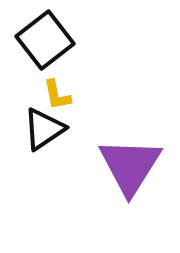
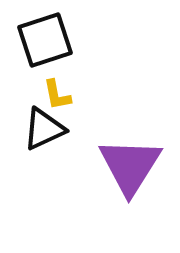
black square: rotated 20 degrees clockwise
black triangle: rotated 9 degrees clockwise
